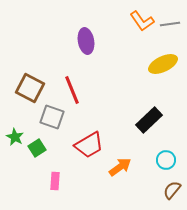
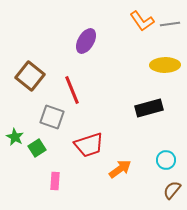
purple ellipse: rotated 40 degrees clockwise
yellow ellipse: moved 2 px right, 1 px down; rotated 24 degrees clockwise
brown square: moved 12 px up; rotated 12 degrees clockwise
black rectangle: moved 12 px up; rotated 28 degrees clockwise
red trapezoid: rotated 12 degrees clockwise
orange arrow: moved 2 px down
